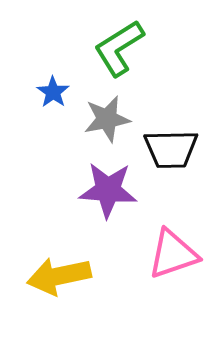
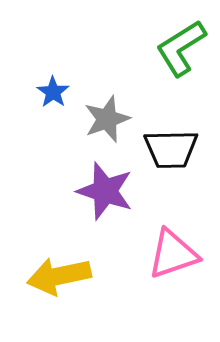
green L-shape: moved 62 px right
gray star: rotated 9 degrees counterclockwise
purple star: moved 3 px left, 1 px down; rotated 14 degrees clockwise
